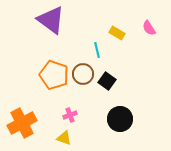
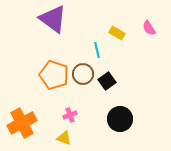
purple triangle: moved 2 px right, 1 px up
black square: rotated 18 degrees clockwise
